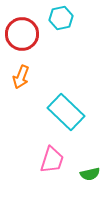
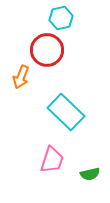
red circle: moved 25 px right, 16 px down
